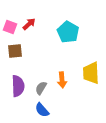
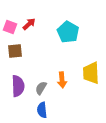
blue semicircle: rotated 35 degrees clockwise
